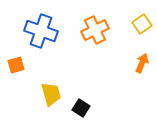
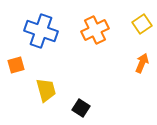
yellow trapezoid: moved 5 px left, 4 px up
